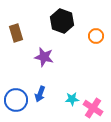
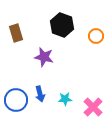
black hexagon: moved 4 px down
blue arrow: rotated 35 degrees counterclockwise
cyan star: moved 7 px left
pink cross: moved 1 px up; rotated 12 degrees clockwise
